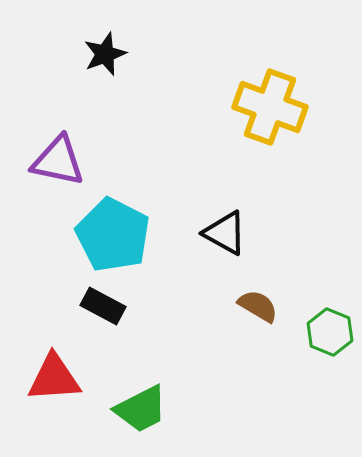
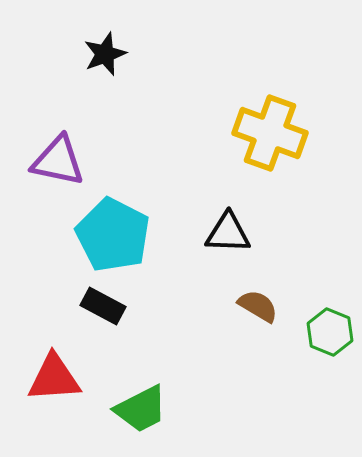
yellow cross: moved 26 px down
black triangle: moved 3 px right; rotated 27 degrees counterclockwise
